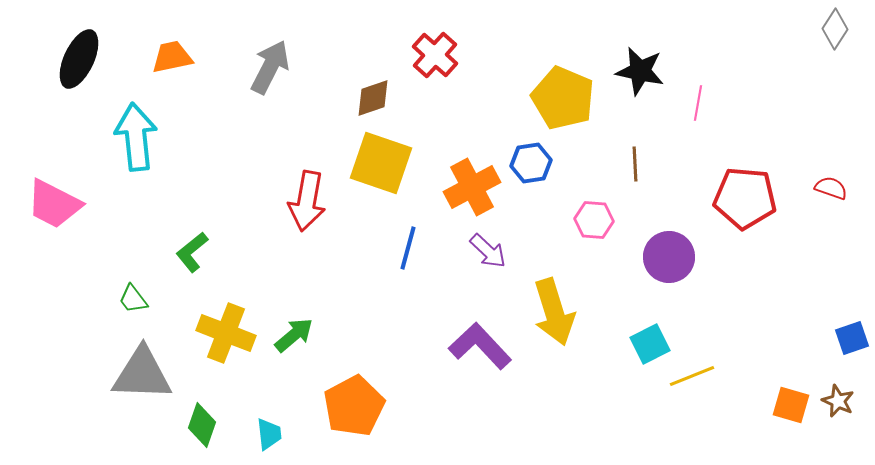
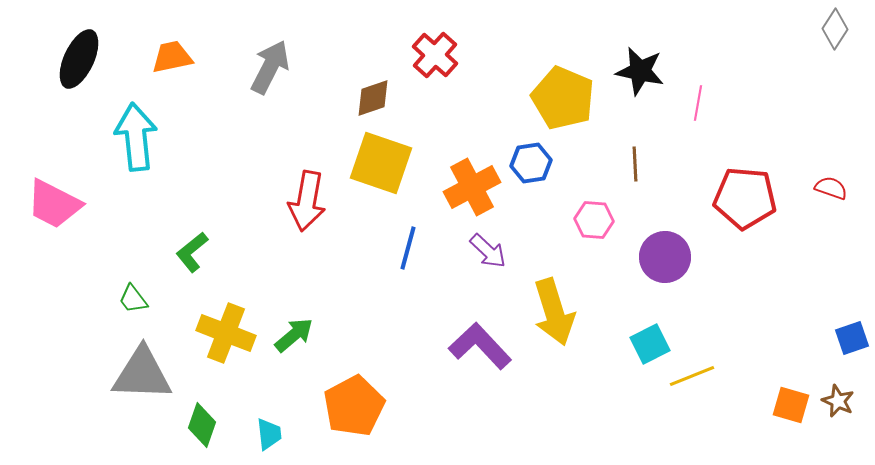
purple circle: moved 4 px left
